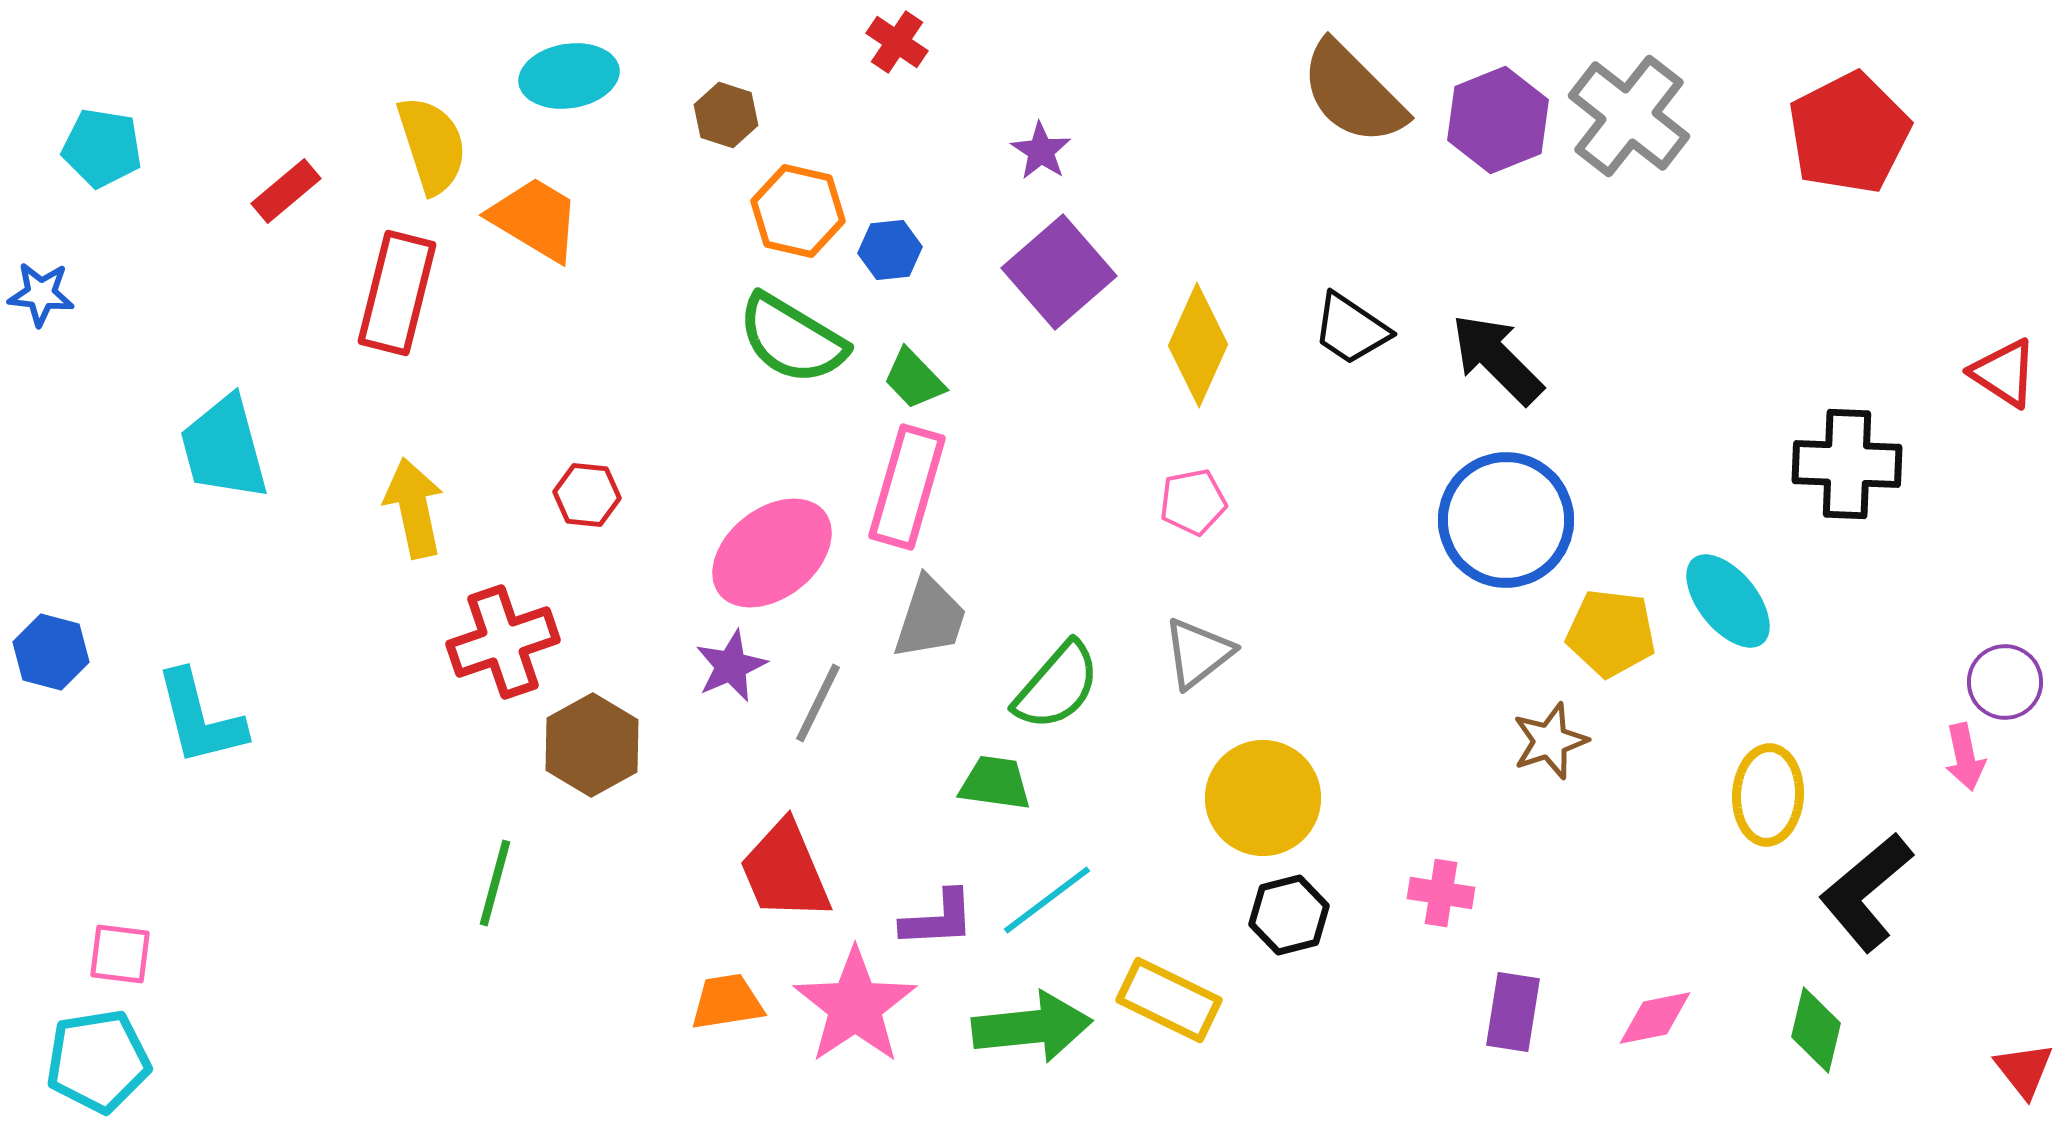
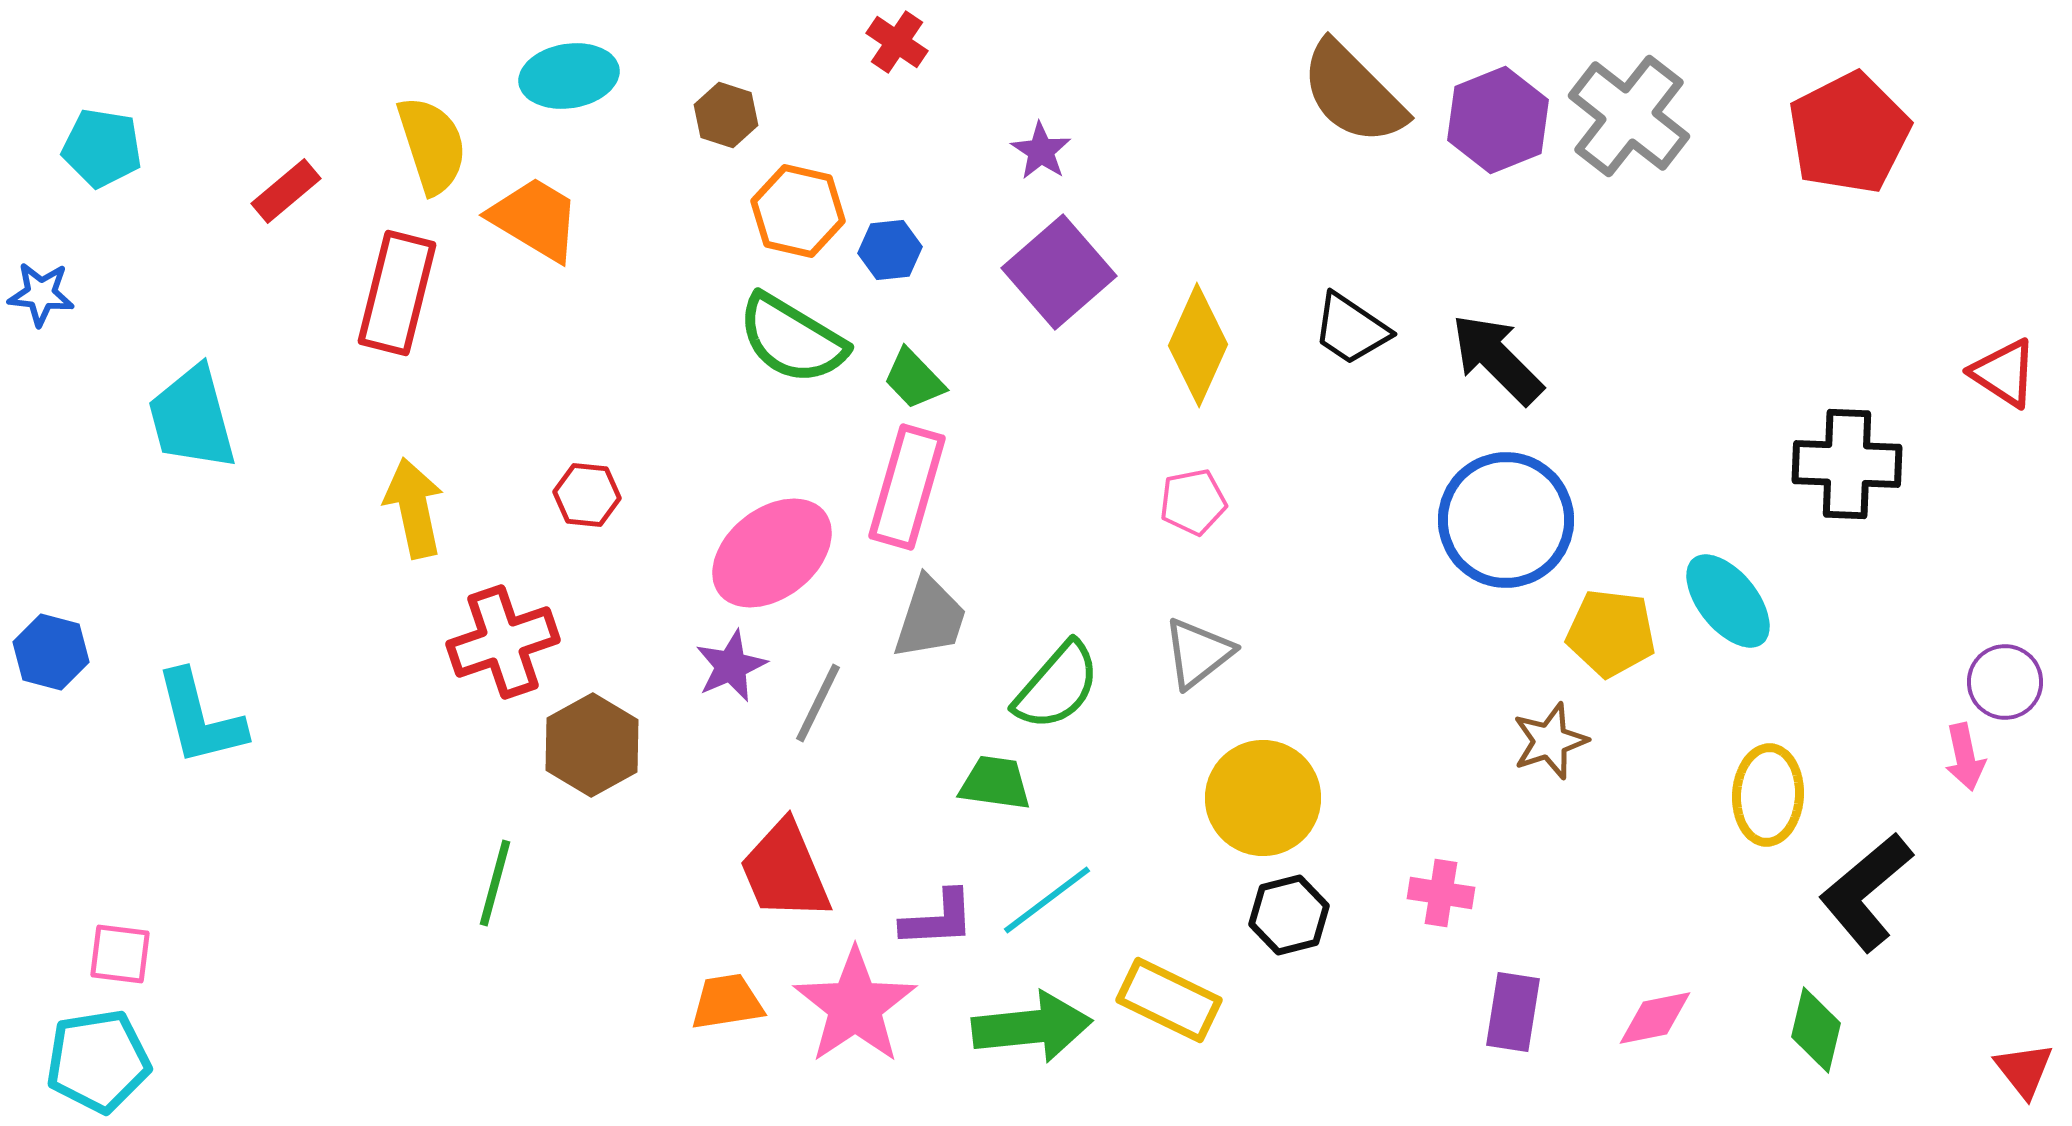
cyan trapezoid at (224, 448): moved 32 px left, 30 px up
